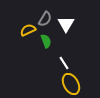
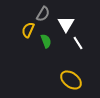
gray semicircle: moved 2 px left, 5 px up
yellow semicircle: rotated 42 degrees counterclockwise
white line: moved 14 px right, 20 px up
yellow ellipse: moved 4 px up; rotated 25 degrees counterclockwise
